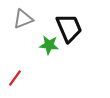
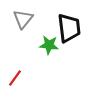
gray triangle: rotated 30 degrees counterclockwise
black trapezoid: rotated 16 degrees clockwise
